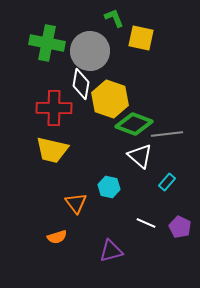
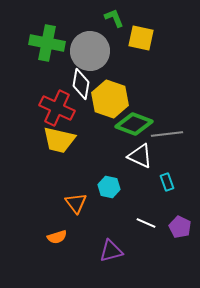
red cross: moved 3 px right; rotated 24 degrees clockwise
yellow trapezoid: moved 7 px right, 10 px up
white triangle: rotated 16 degrees counterclockwise
cyan rectangle: rotated 60 degrees counterclockwise
